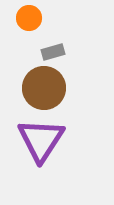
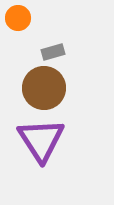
orange circle: moved 11 px left
purple triangle: rotated 6 degrees counterclockwise
